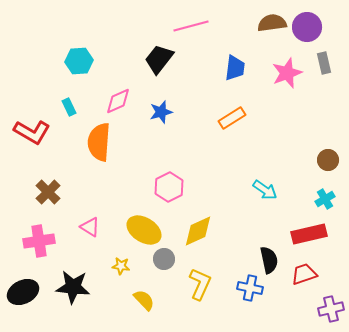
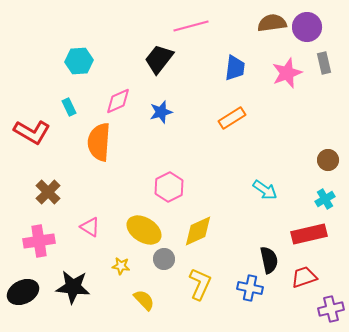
red trapezoid: moved 3 px down
